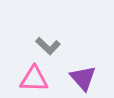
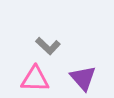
pink triangle: moved 1 px right
